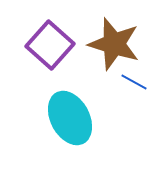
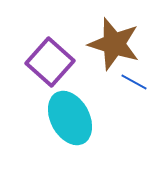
purple square: moved 17 px down
